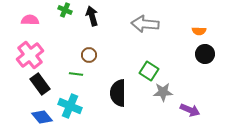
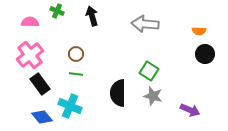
green cross: moved 8 px left, 1 px down
pink semicircle: moved 2 px down
brown circle: moved 13 px left, 1 px up
gray star: moved 10 px left, 4 px down; rotated 18 degrees clockwise
